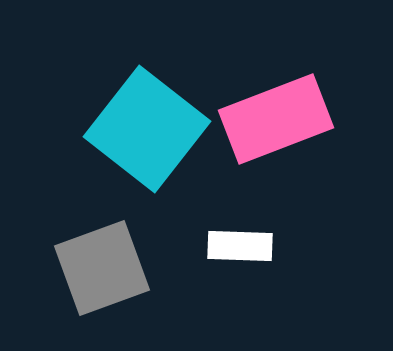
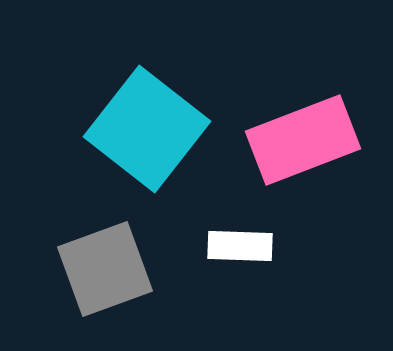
pink rectangle: moved 27 px right, 21 px down
gray square: moved 3 px right, 1 px down
